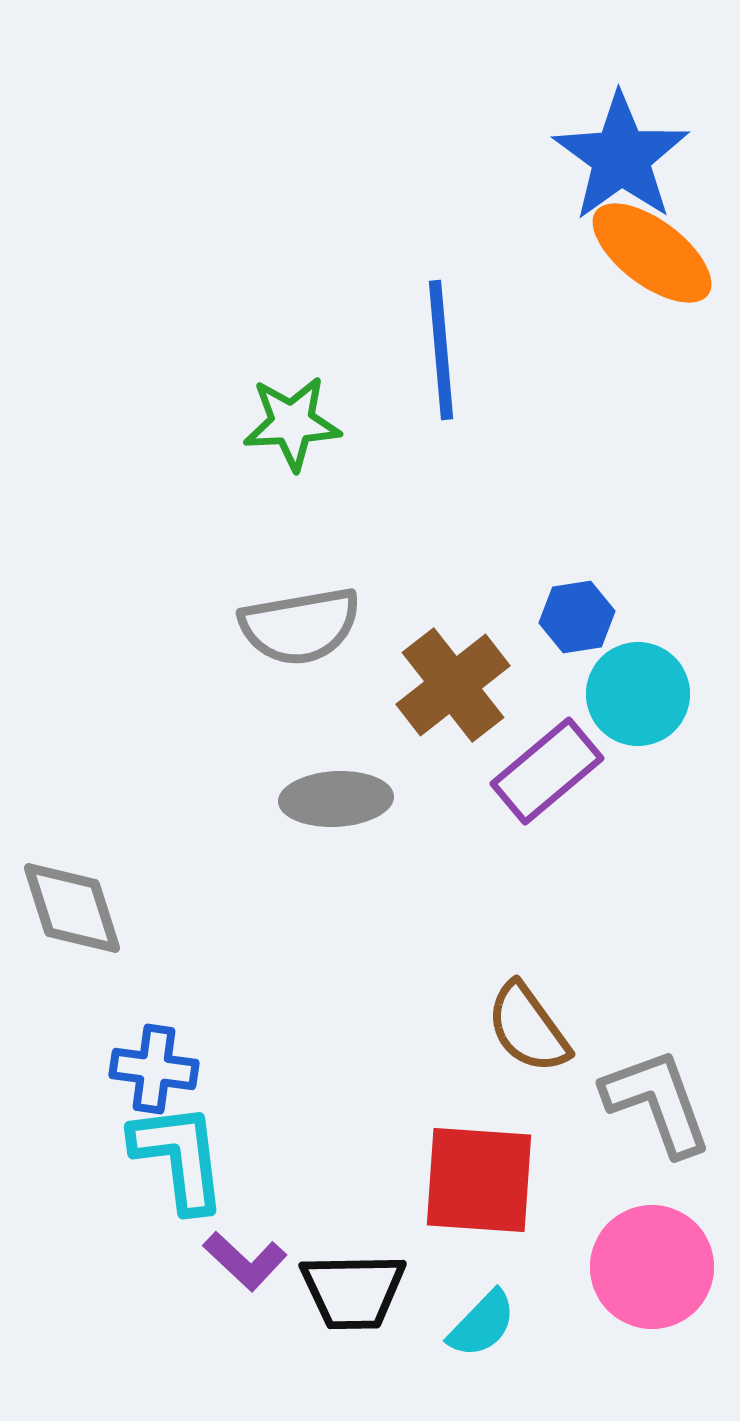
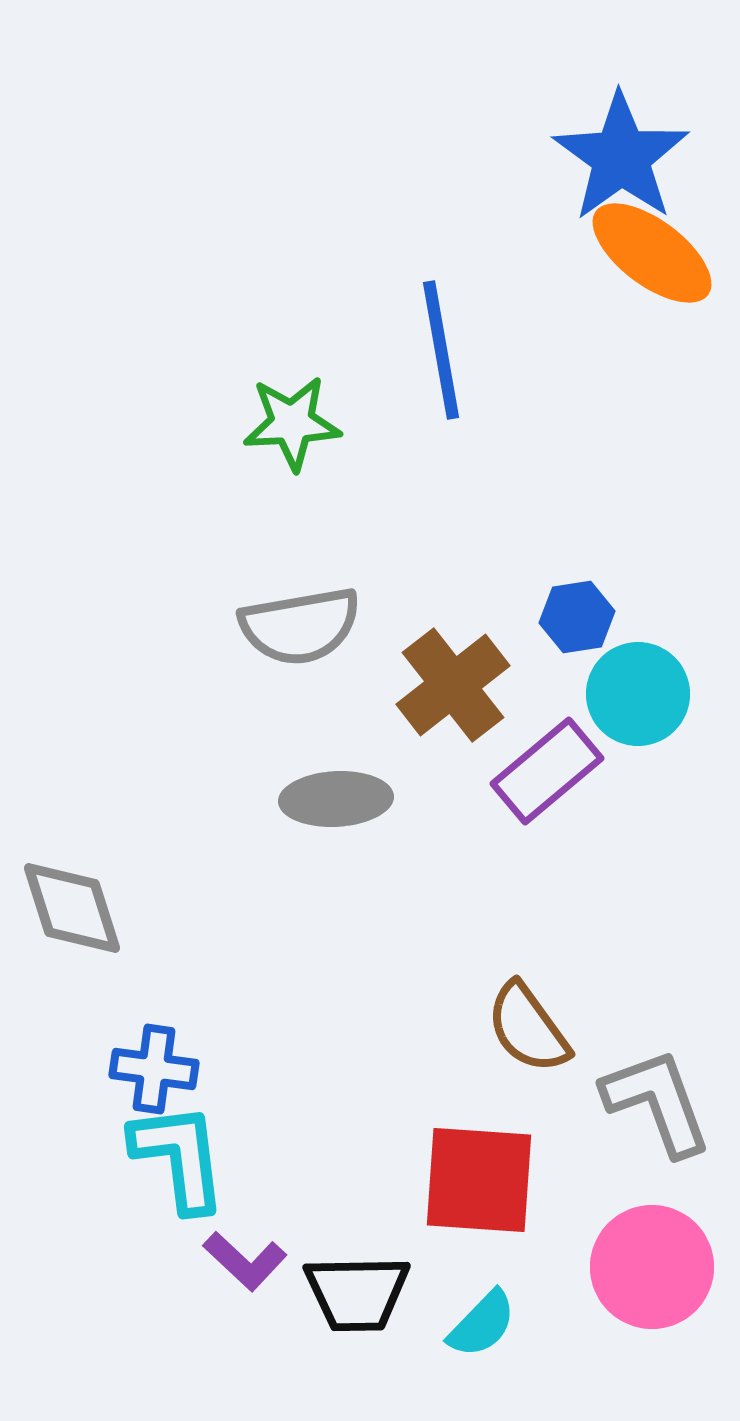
blue line: rotated 5 degrees counterclockwise
black trapezoid: moved 4 px right, 2 px down
